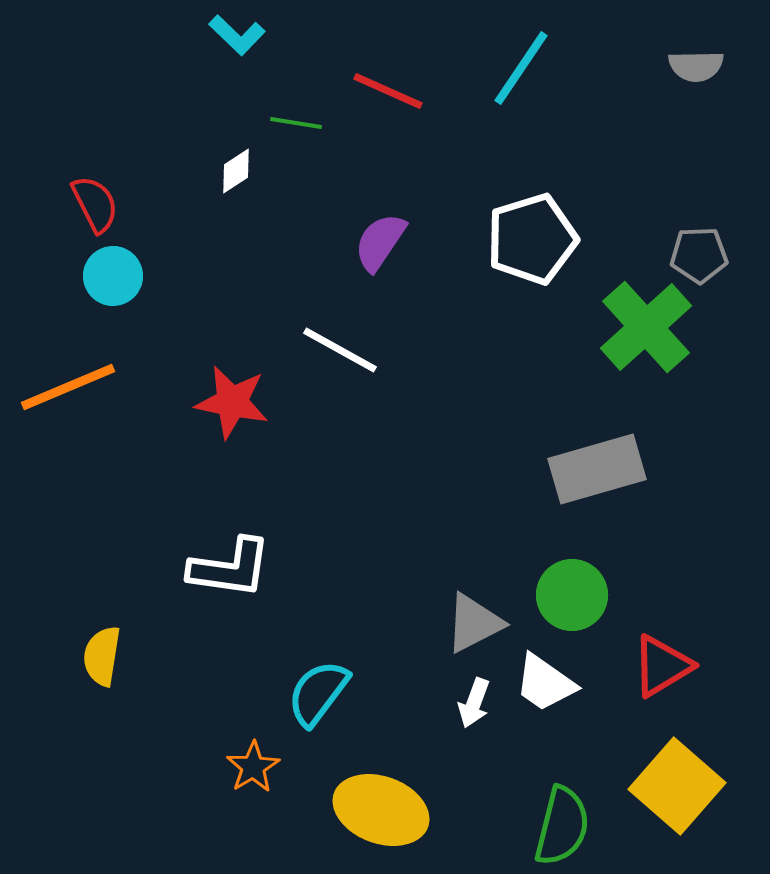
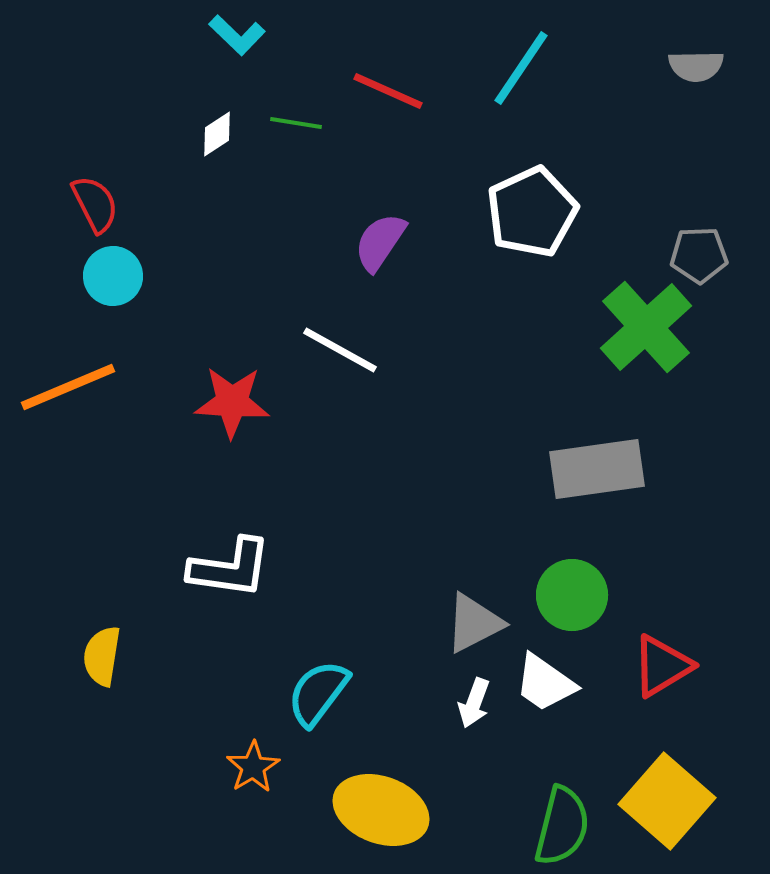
white diamond: moved 19 px left, 37 px up
white pentagon: moved 27 px up; rotated 8 degrees counterclockwise
red star: rotated 8 degrees counterclockwise
gray rectangle: rotated 8 degrees clockwise
yellow square: moved 10 px left, 15 px down
